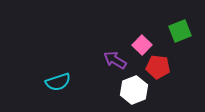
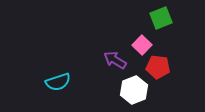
green square: moved 19 px left, 13 px up
